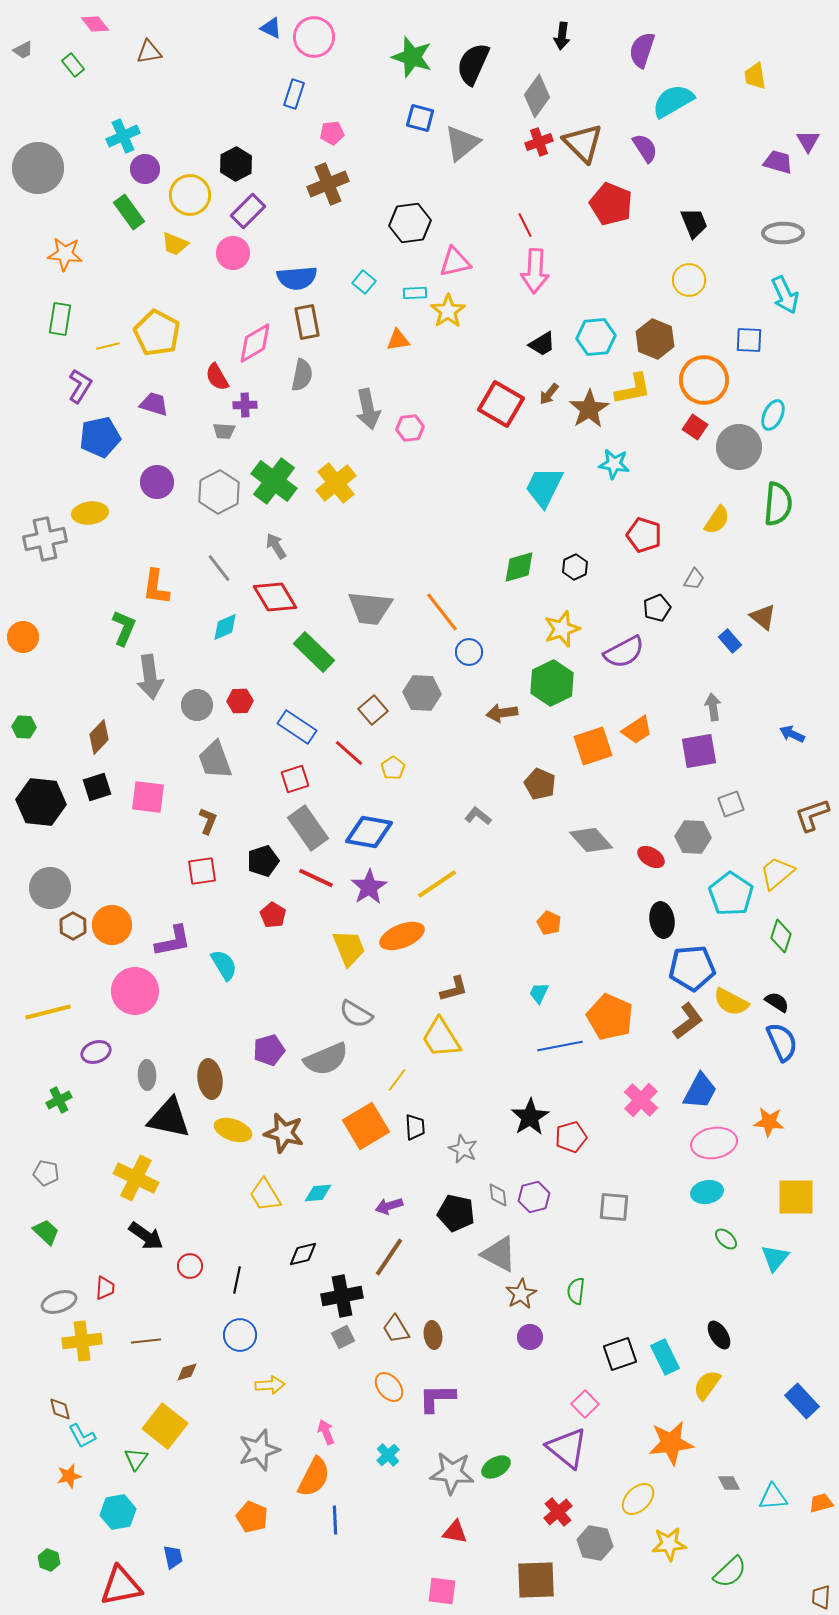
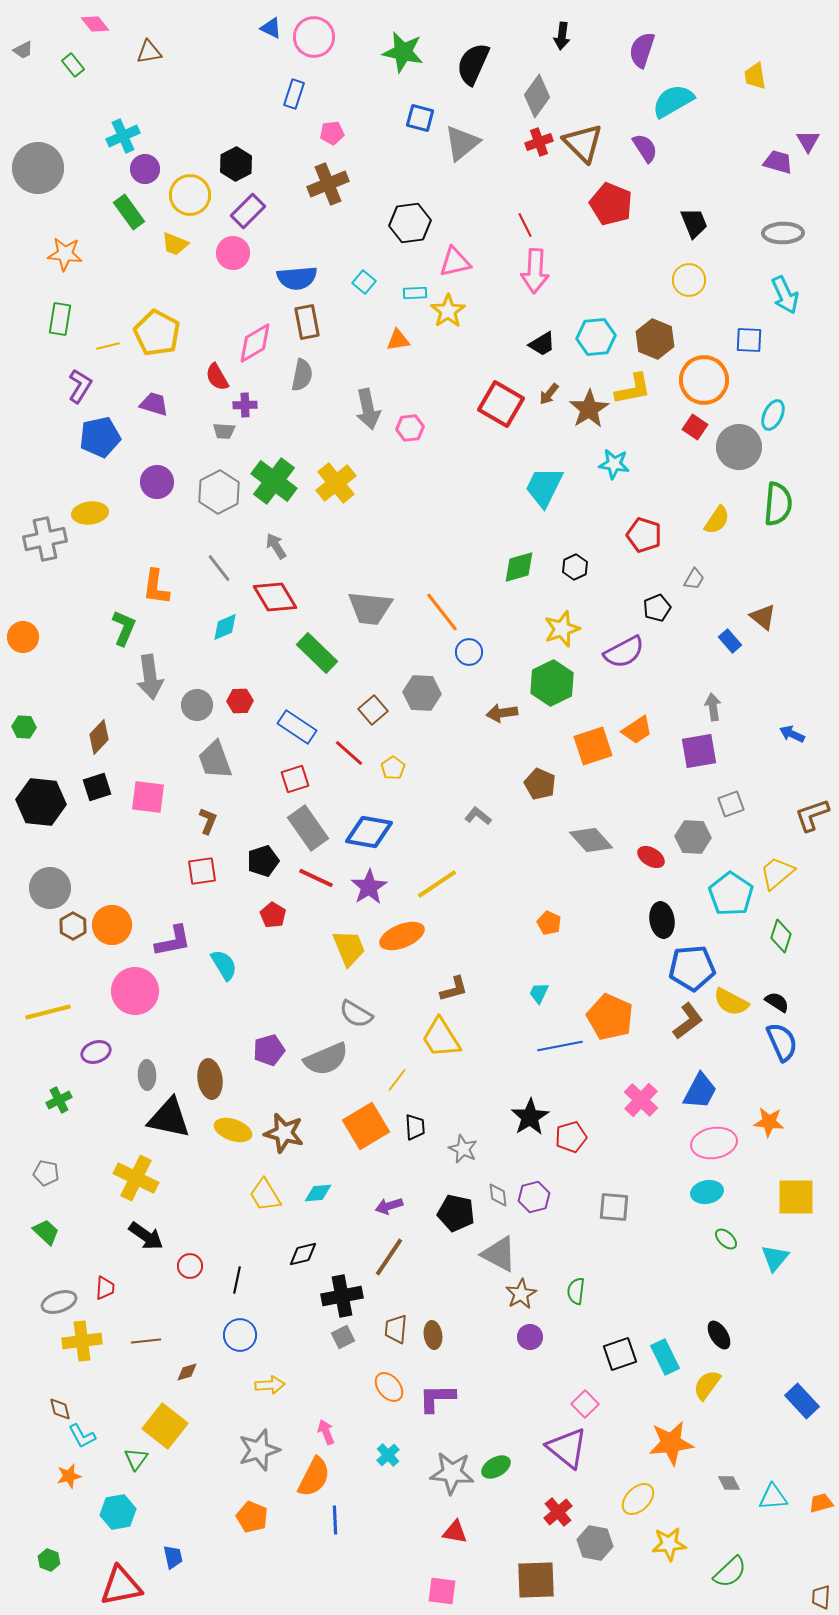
green star at (412, 57): moved 9 px left, 5 px up; rotated 6 degrees counterclockwise
green rectangle at (314, 652): moved 3 px right, 1 px down
brown trapezoid at (396, 1329): rotated 36 degrees clockwise
